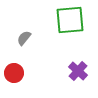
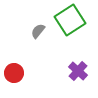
green square: rotated 28 degrees counterclockwise
gray semicircle: moved 14 px right, 7 px up
